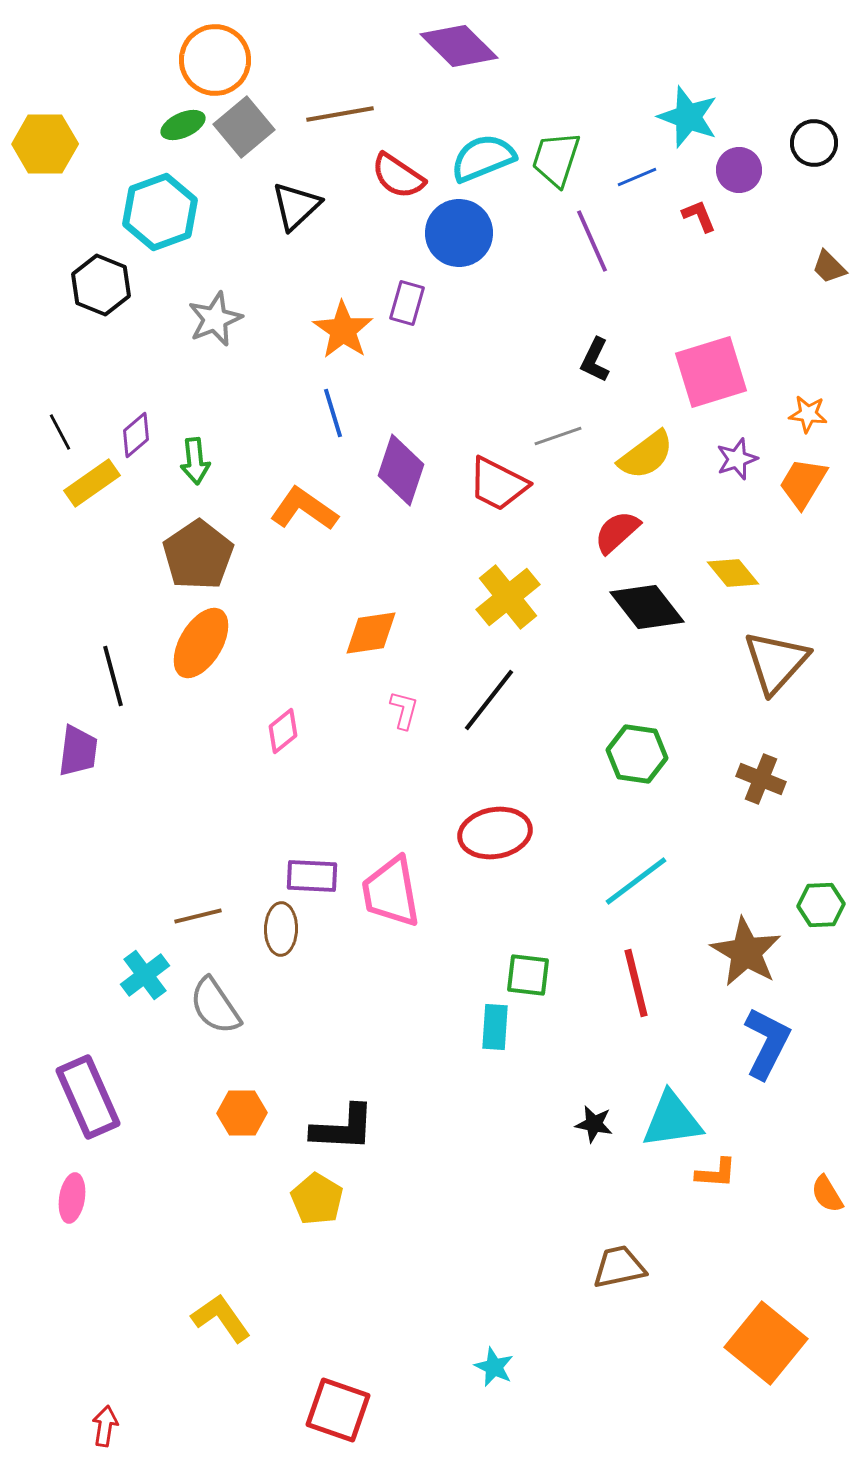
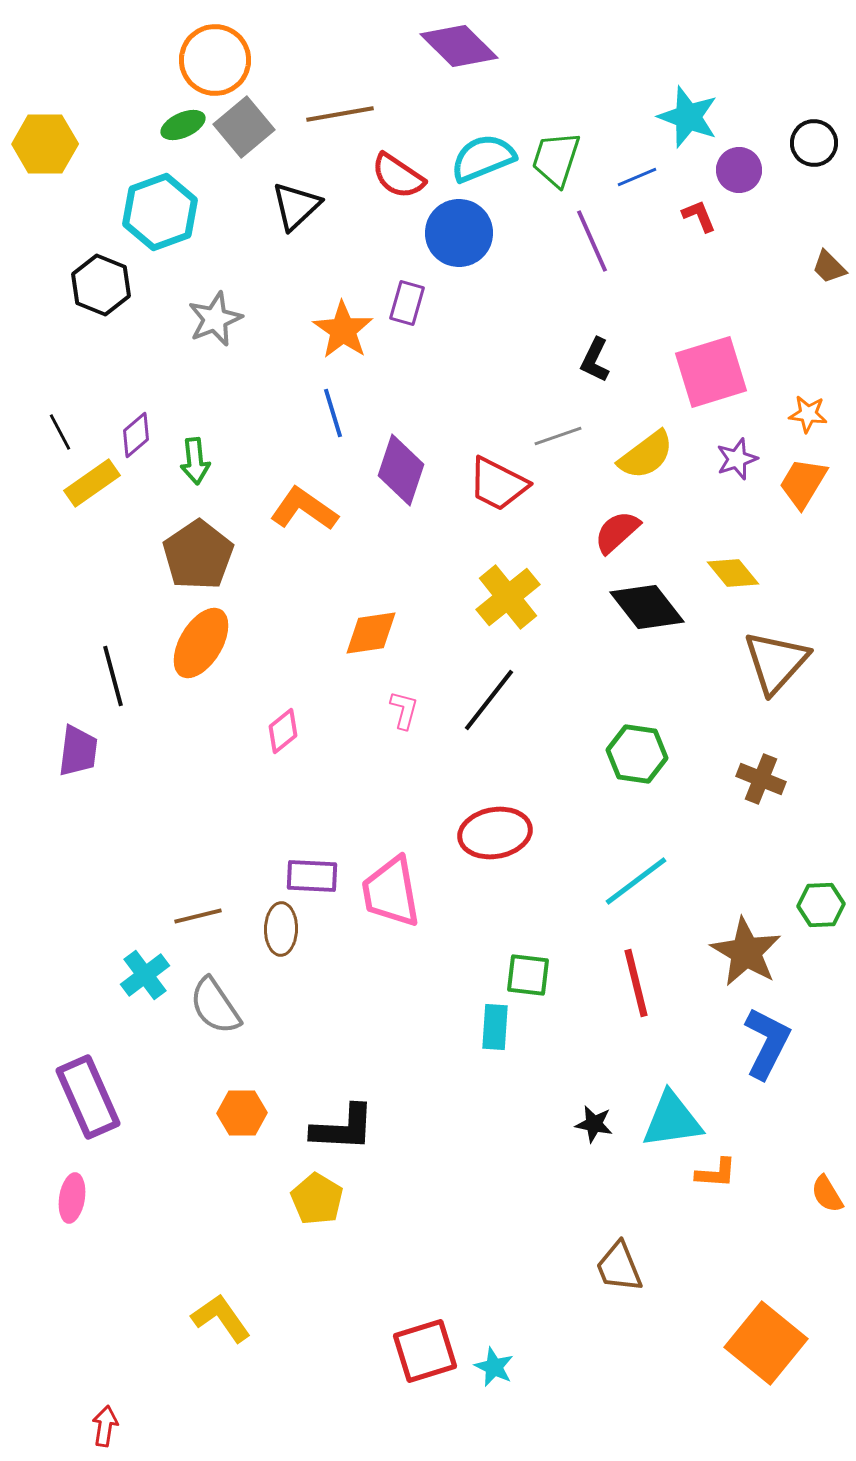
brown trapezoid at (619, 1267): rotated 100 degrees counterclockwise
red square at (338, 1410): moved 87 px right, 59 px up; rotated 36 degrees counterclockwise
